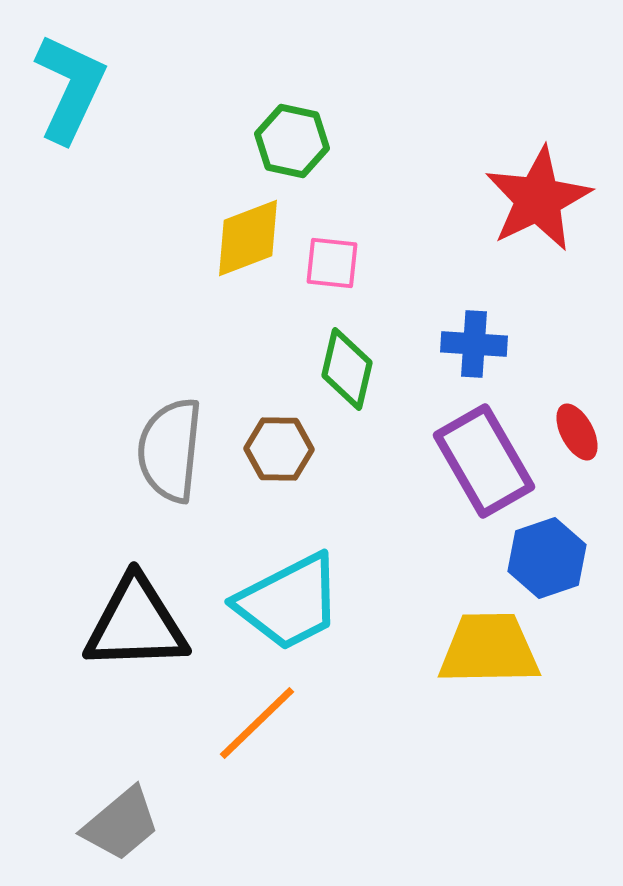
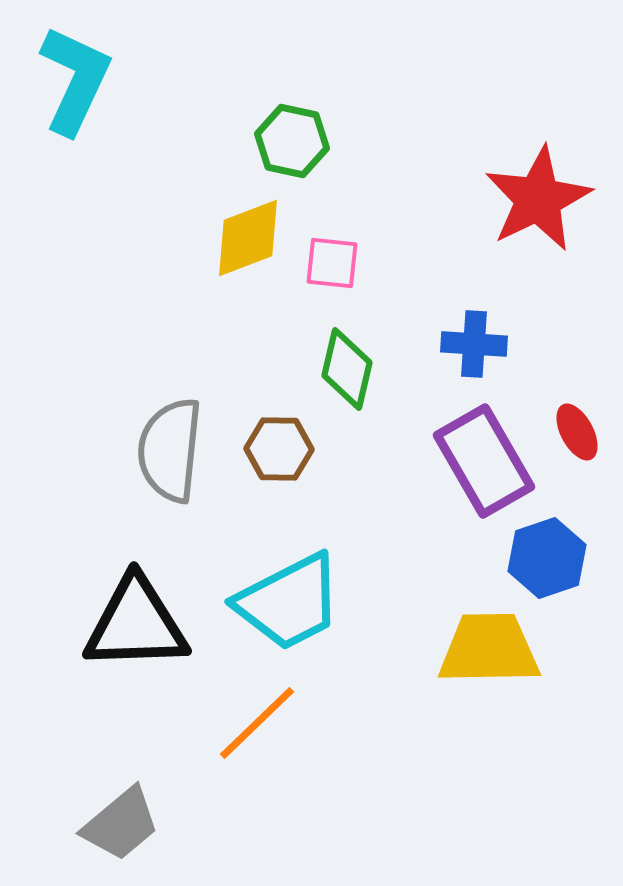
cyan L-shape: moved 5 px right, 8 px up
